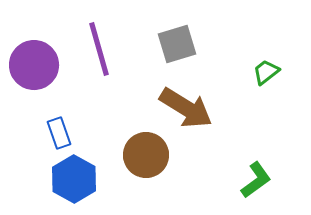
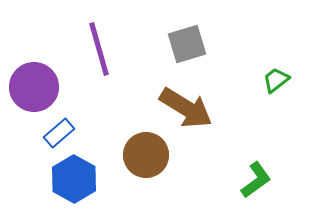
gray square: moved 10 px right
purple circle: moved 22 px down
green trapezoid: moved 10 px right, 8 px down
blue rectangle: rotated 68 degrees clockwise
